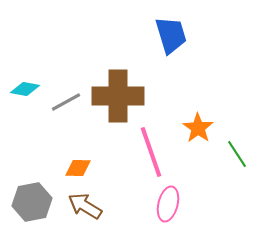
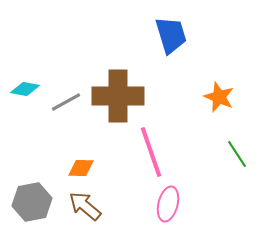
orange star: moved 21 px right, 31 px up; rotated 12 degrees counterclockwise
orange diamond: moved 3 px right
brown arrow: rotated 8 degrees clockwise
